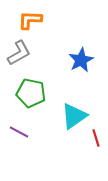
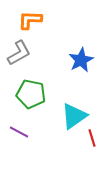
green pentagon: moved 1 px down
red line: moved 4 px left
